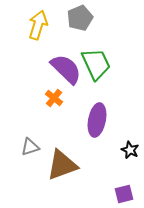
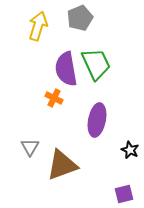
yellow arrow: moved 1 px down
purple semicircle: rotated 144 degrees counterclockwise
orange cross: rotated 12 degrees counterclockwise
gray triangle: rotated 42 degrees counterclockwise
